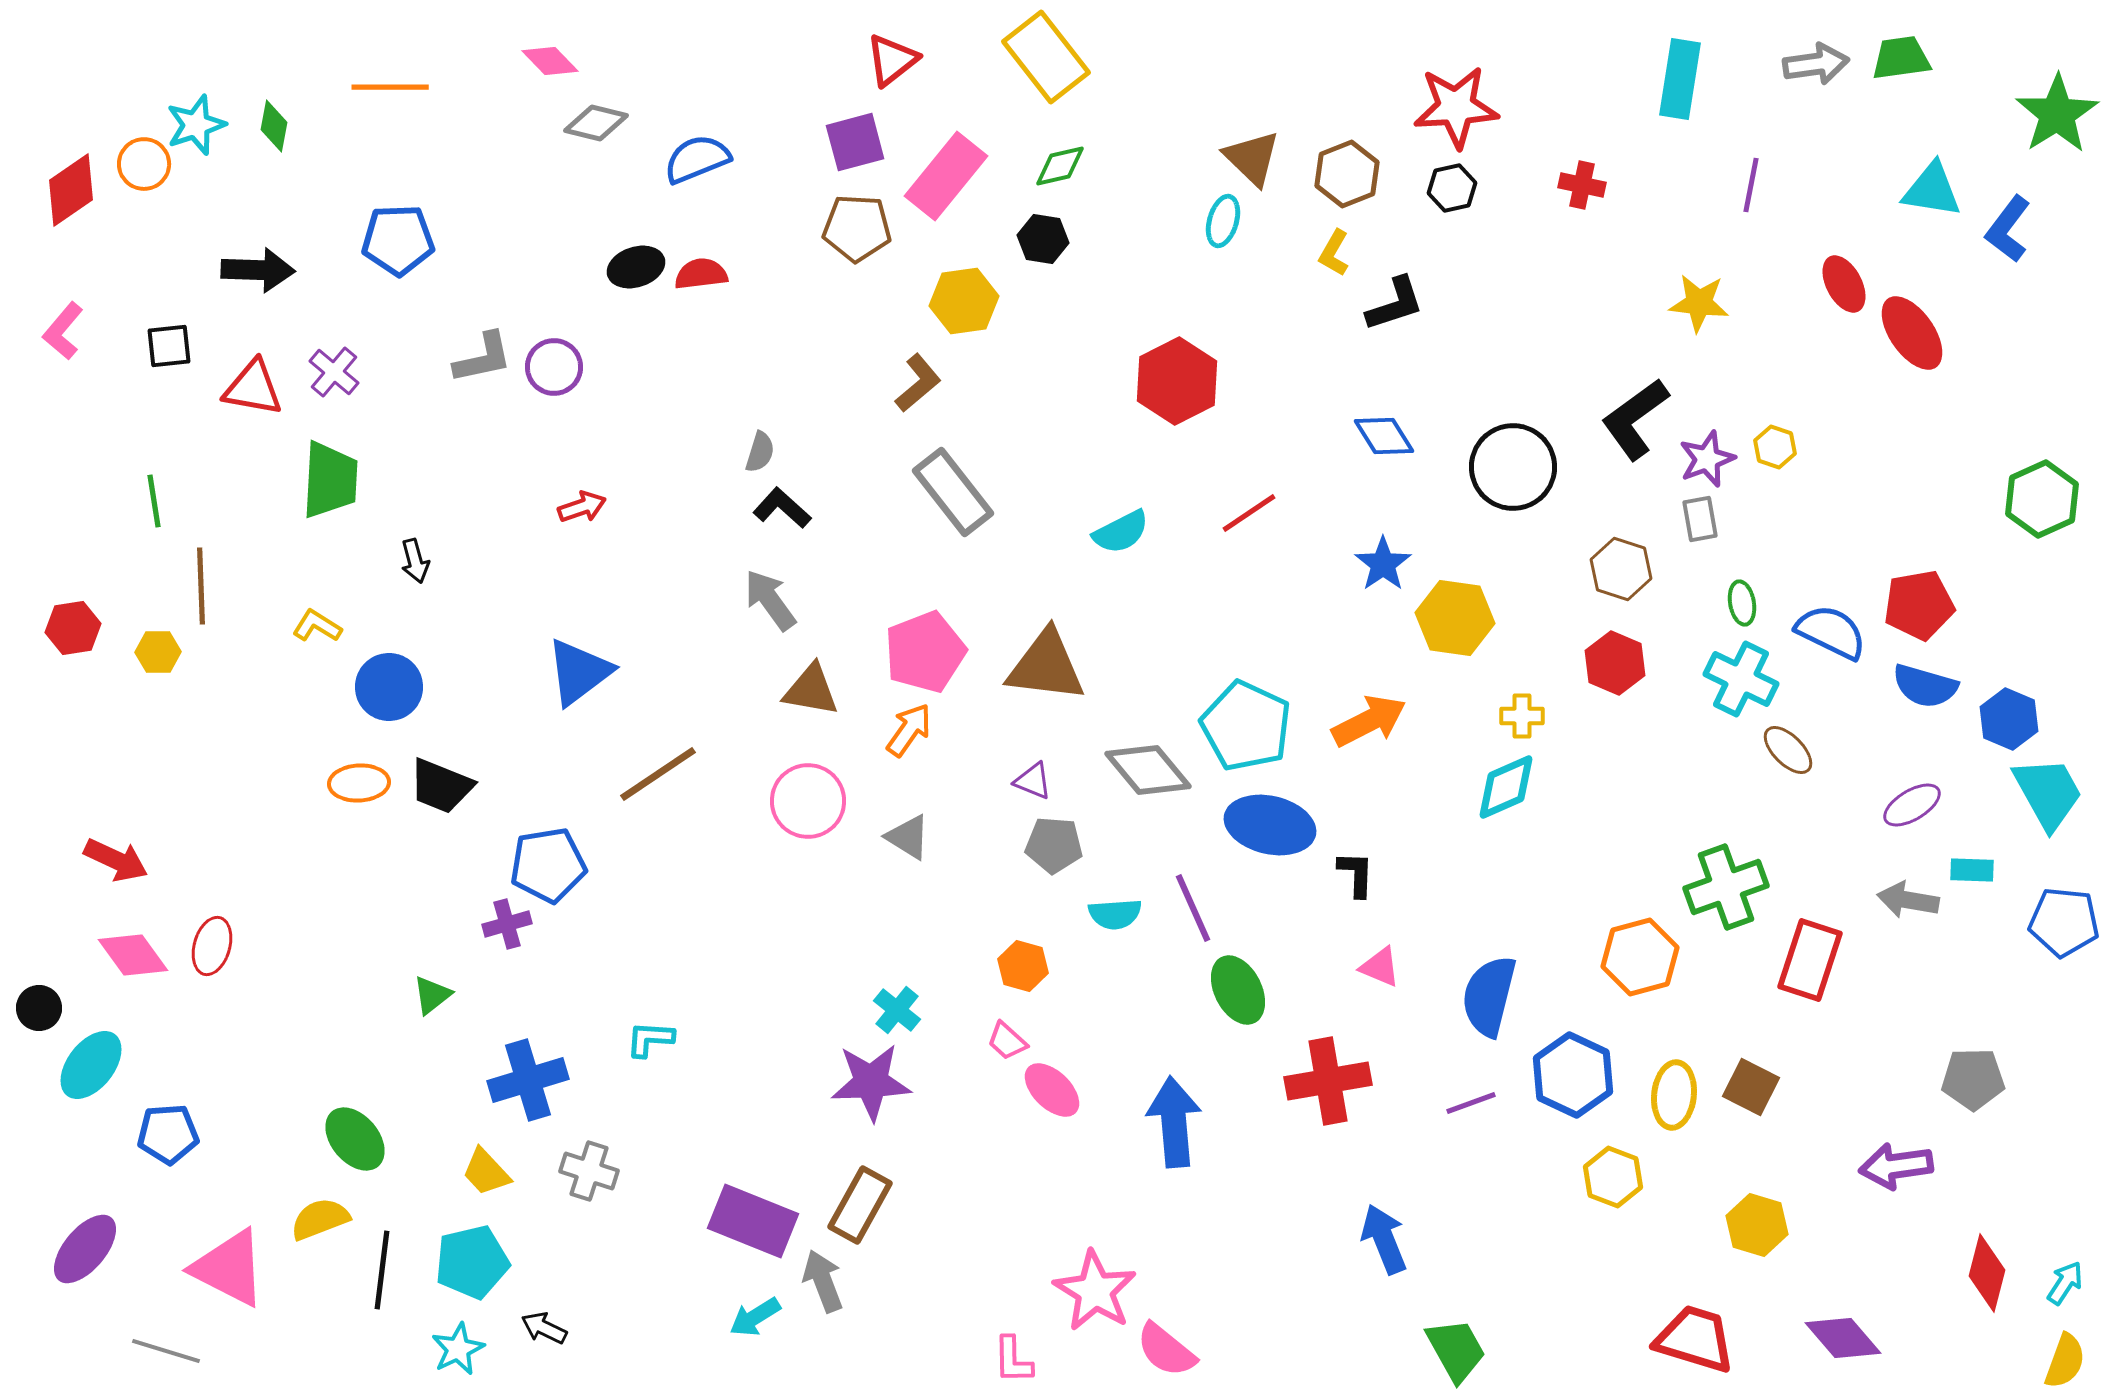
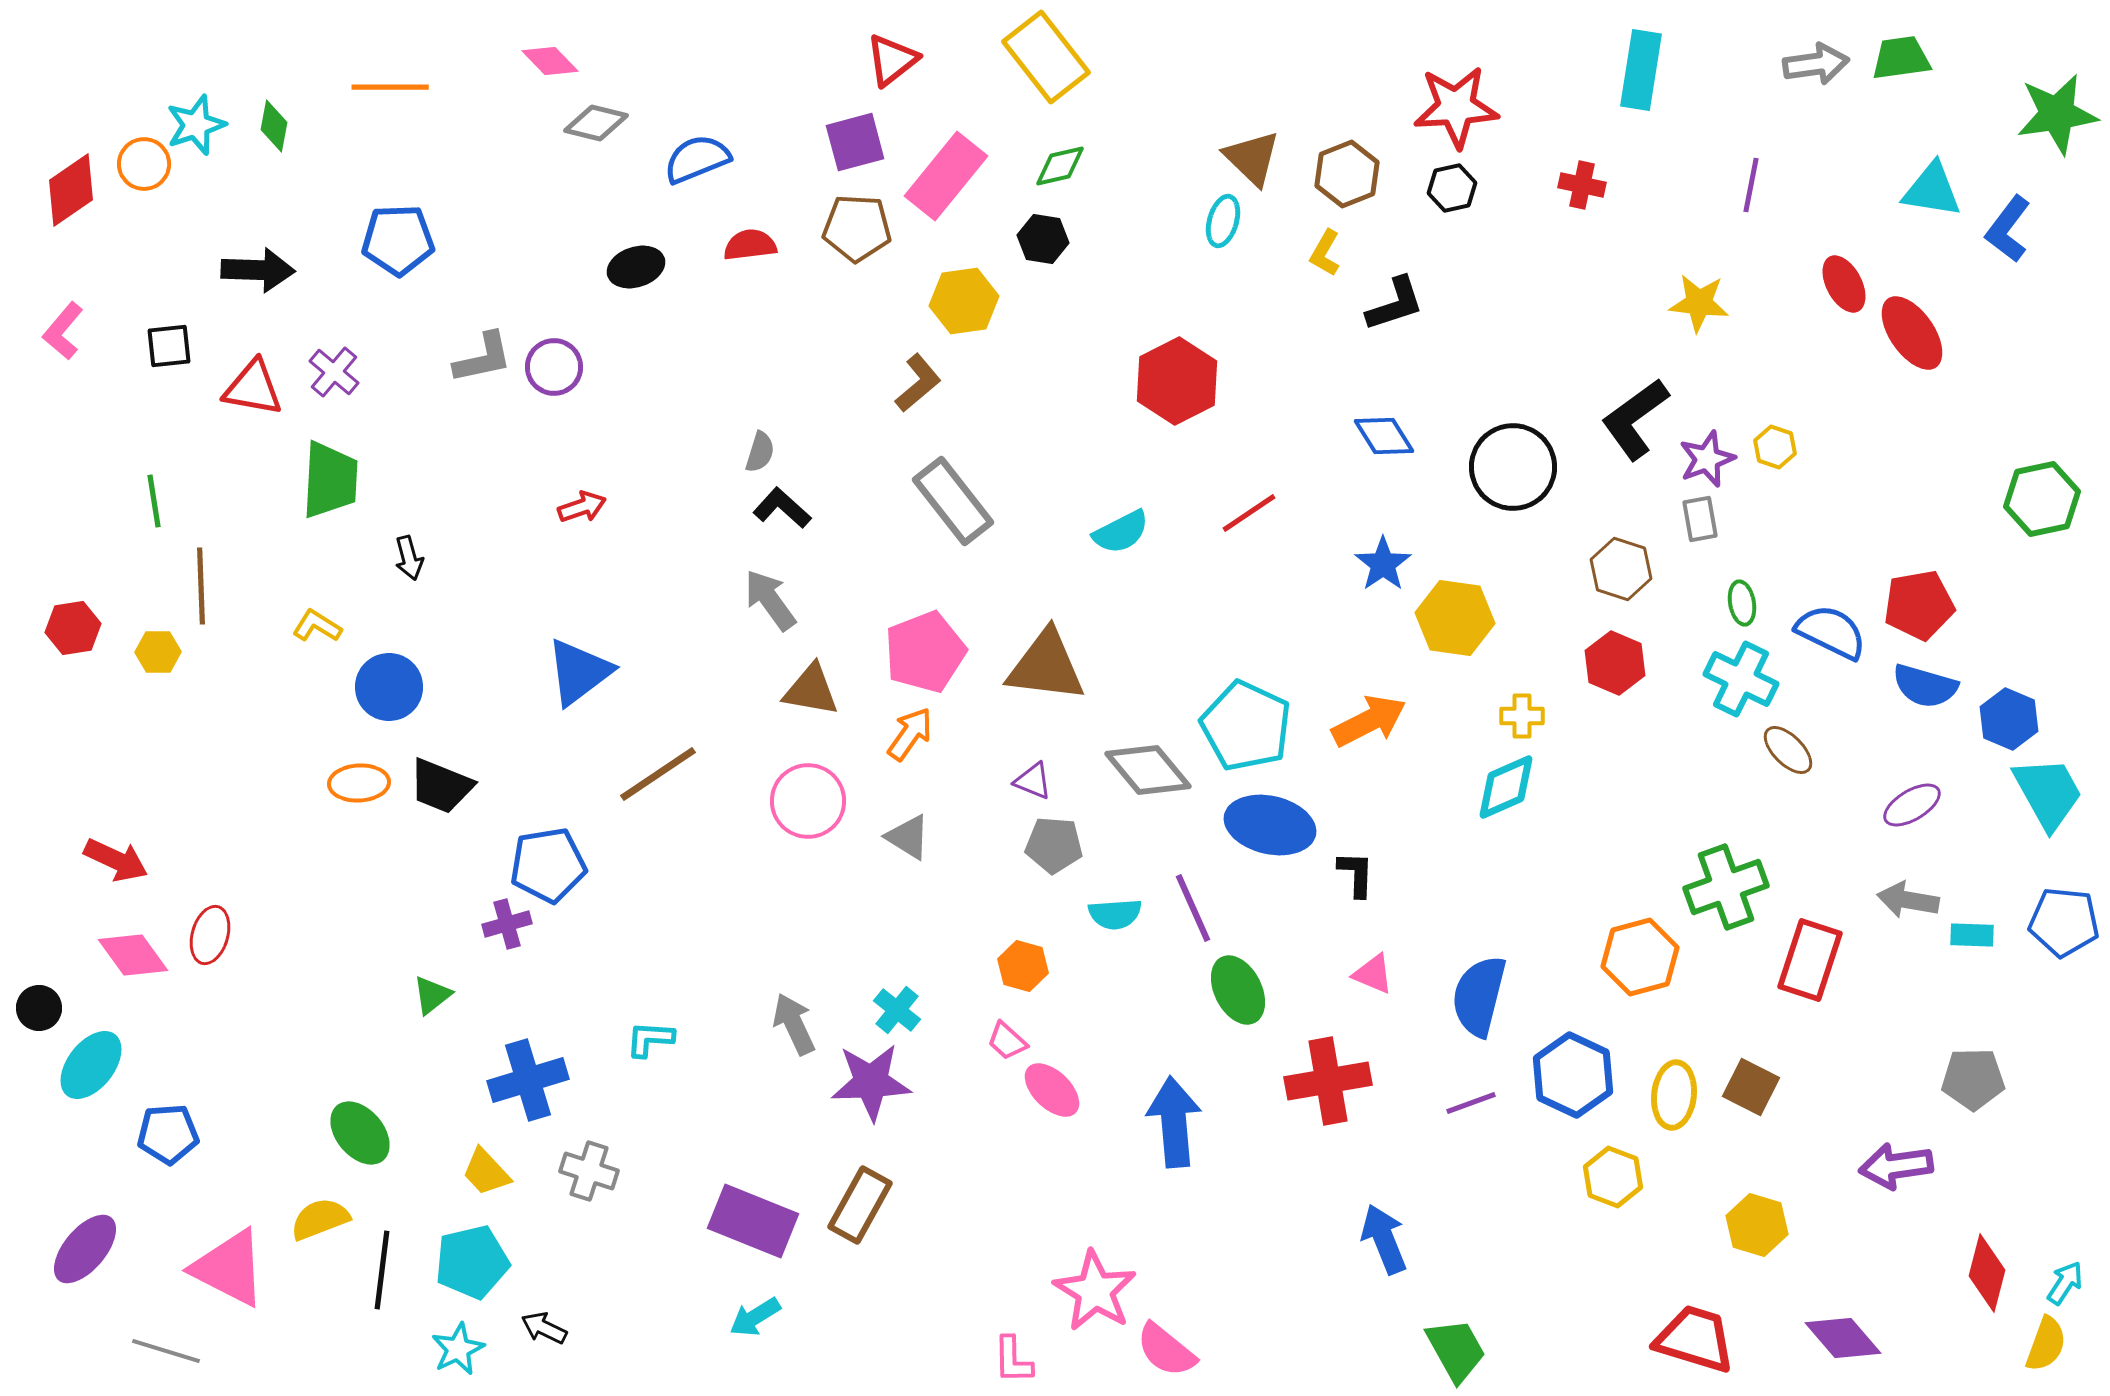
cyan rectangle at (1680, 79): moved 39 px left, 9 px up
green star at (2057, 114): rotated 24 degrees clockwise
yellow L-shape at (1334, 253): moved 9 px left
red semicircle at (701, 274): moved 49 px right, 29 px up
gray rectangle at (953, 492): moved 9 px down
green hexagon at (2042, 499): rotated 12 degrees clockwise
black arrow at (415, 561): moved 6 px left, 3 px up
orange arrow at (909, 730): moved 1 px right, 4 px down
cyan rectangle at (1972, 870): moved 65 px down
red ellipse at (212, 946): moved 2 px left, 11 px up
pink triangle at (1380, 967): moved 7 px left, 7 px down
blue semicircle at (1489, 996): moved 10 px left
green ellipse at (355, 1139): moved 5 px right, 6 px up
gray arrow at (823, 1281): moved 29 px left, 257 px up; rotated 4 degrees counterclockwise
yellow semicircle at (2065, 1361): moved 19 px left, 17 px up
